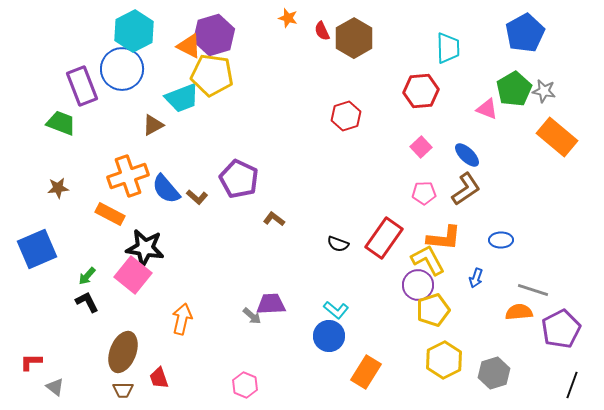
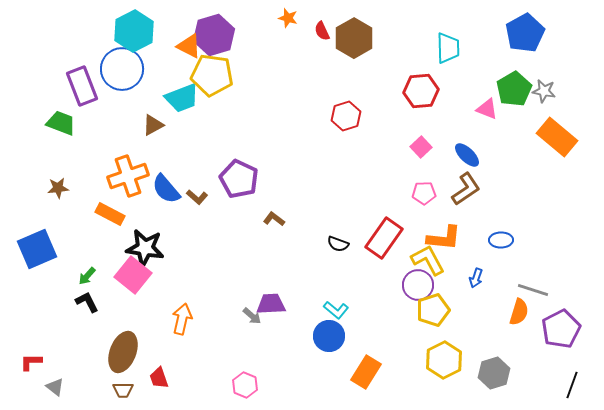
orange semicircle at (519, 312): rotated 112 degrees clockwise
